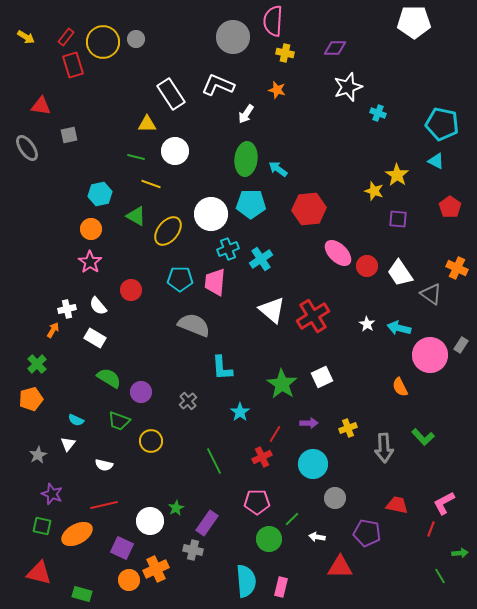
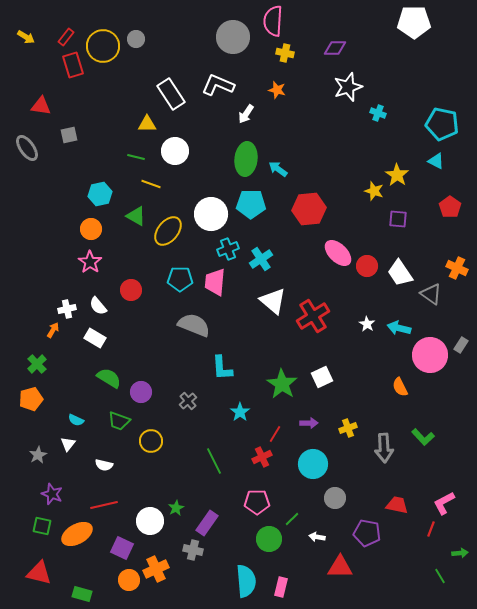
yellow circle at (103, 42): moved 4 px down
white triangle at (272, 310): moved 1 px right, 9 px up
